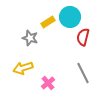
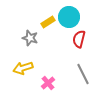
cyan circle: moved 1 px left
red semicircle: moved 4 px left, 2 px down
gray line: moved 1 px down
